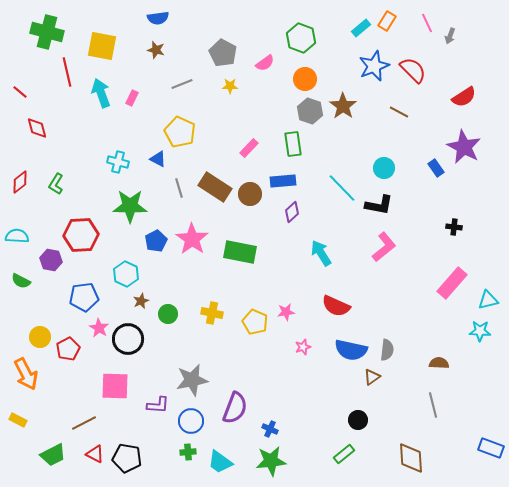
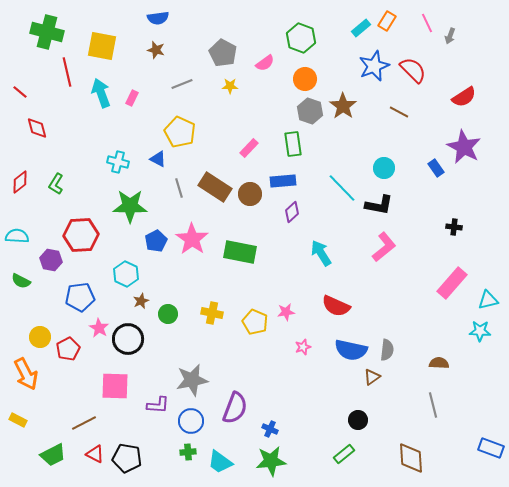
blue pentagon at (84, 297): moved 4 px left
